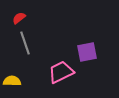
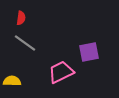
red semicircle: moved 2 px right; rotated 136 degrees clockwise
gray line: rotated 35 degrees counterclockwise
purple square: moved 2 px right
